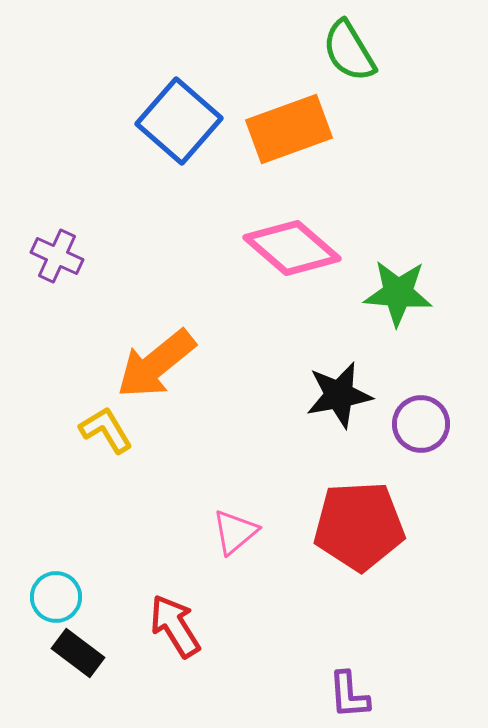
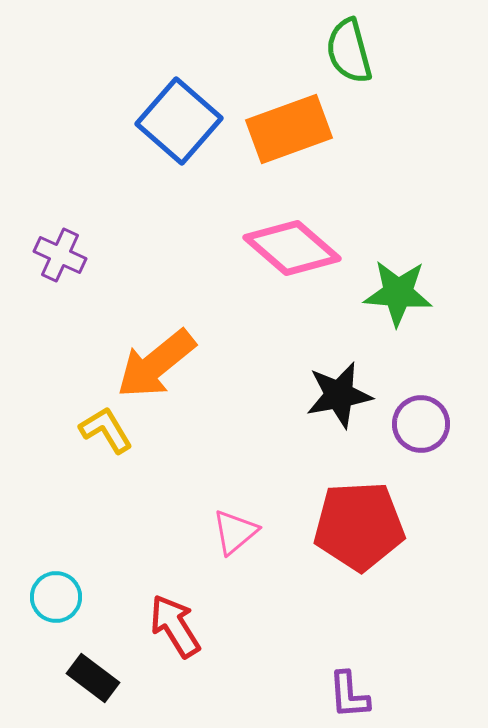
green semicircle: rotated 16 degrees clockwise
purple cross: moved 3 px right, 1 px up
black rectangle: moved 15 px right, 25 px down
